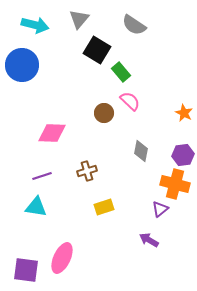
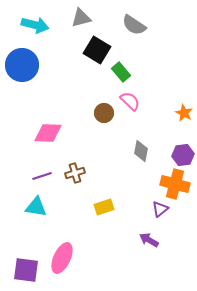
gray triangle: moved 2 px right, 1 px up; rotated 35 degrees clockwise
pink diamond: moved 4 px left
brown cross: moved 12 px left, 2 px down
